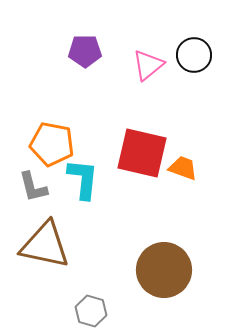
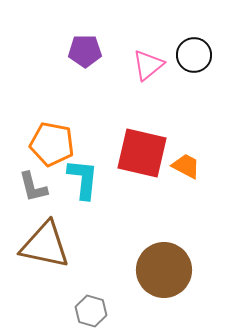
orange trapezoid: moved 3 px right, 2 px up; rotated 8 degrees clockwise
